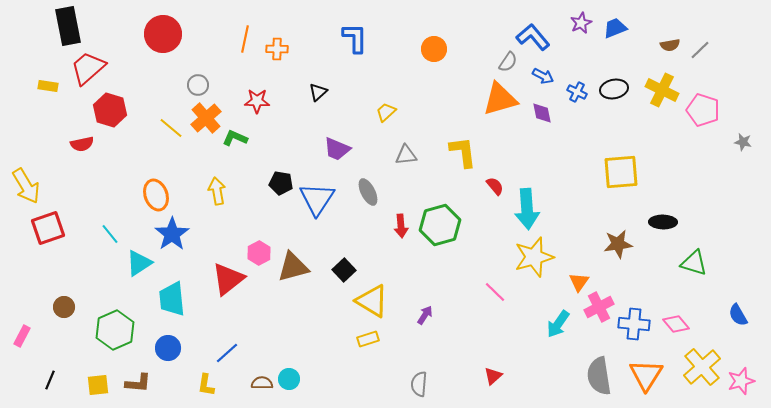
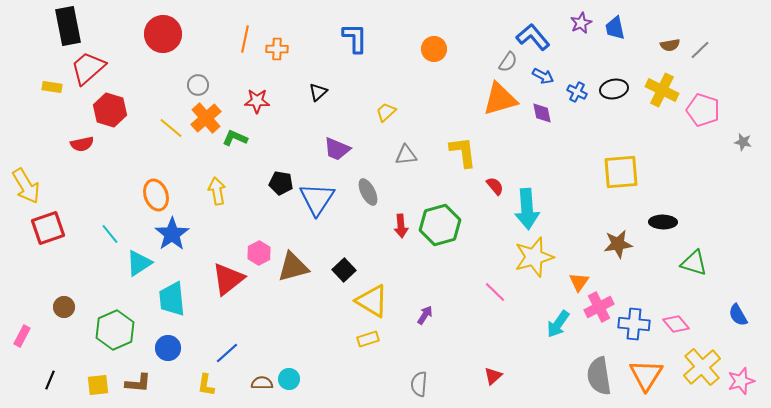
blue trapezoid at (615, 28): rotated 80 degrees counterclockwise
yellow rectangle at (48, 86): moved 4 px right, 1 px down
